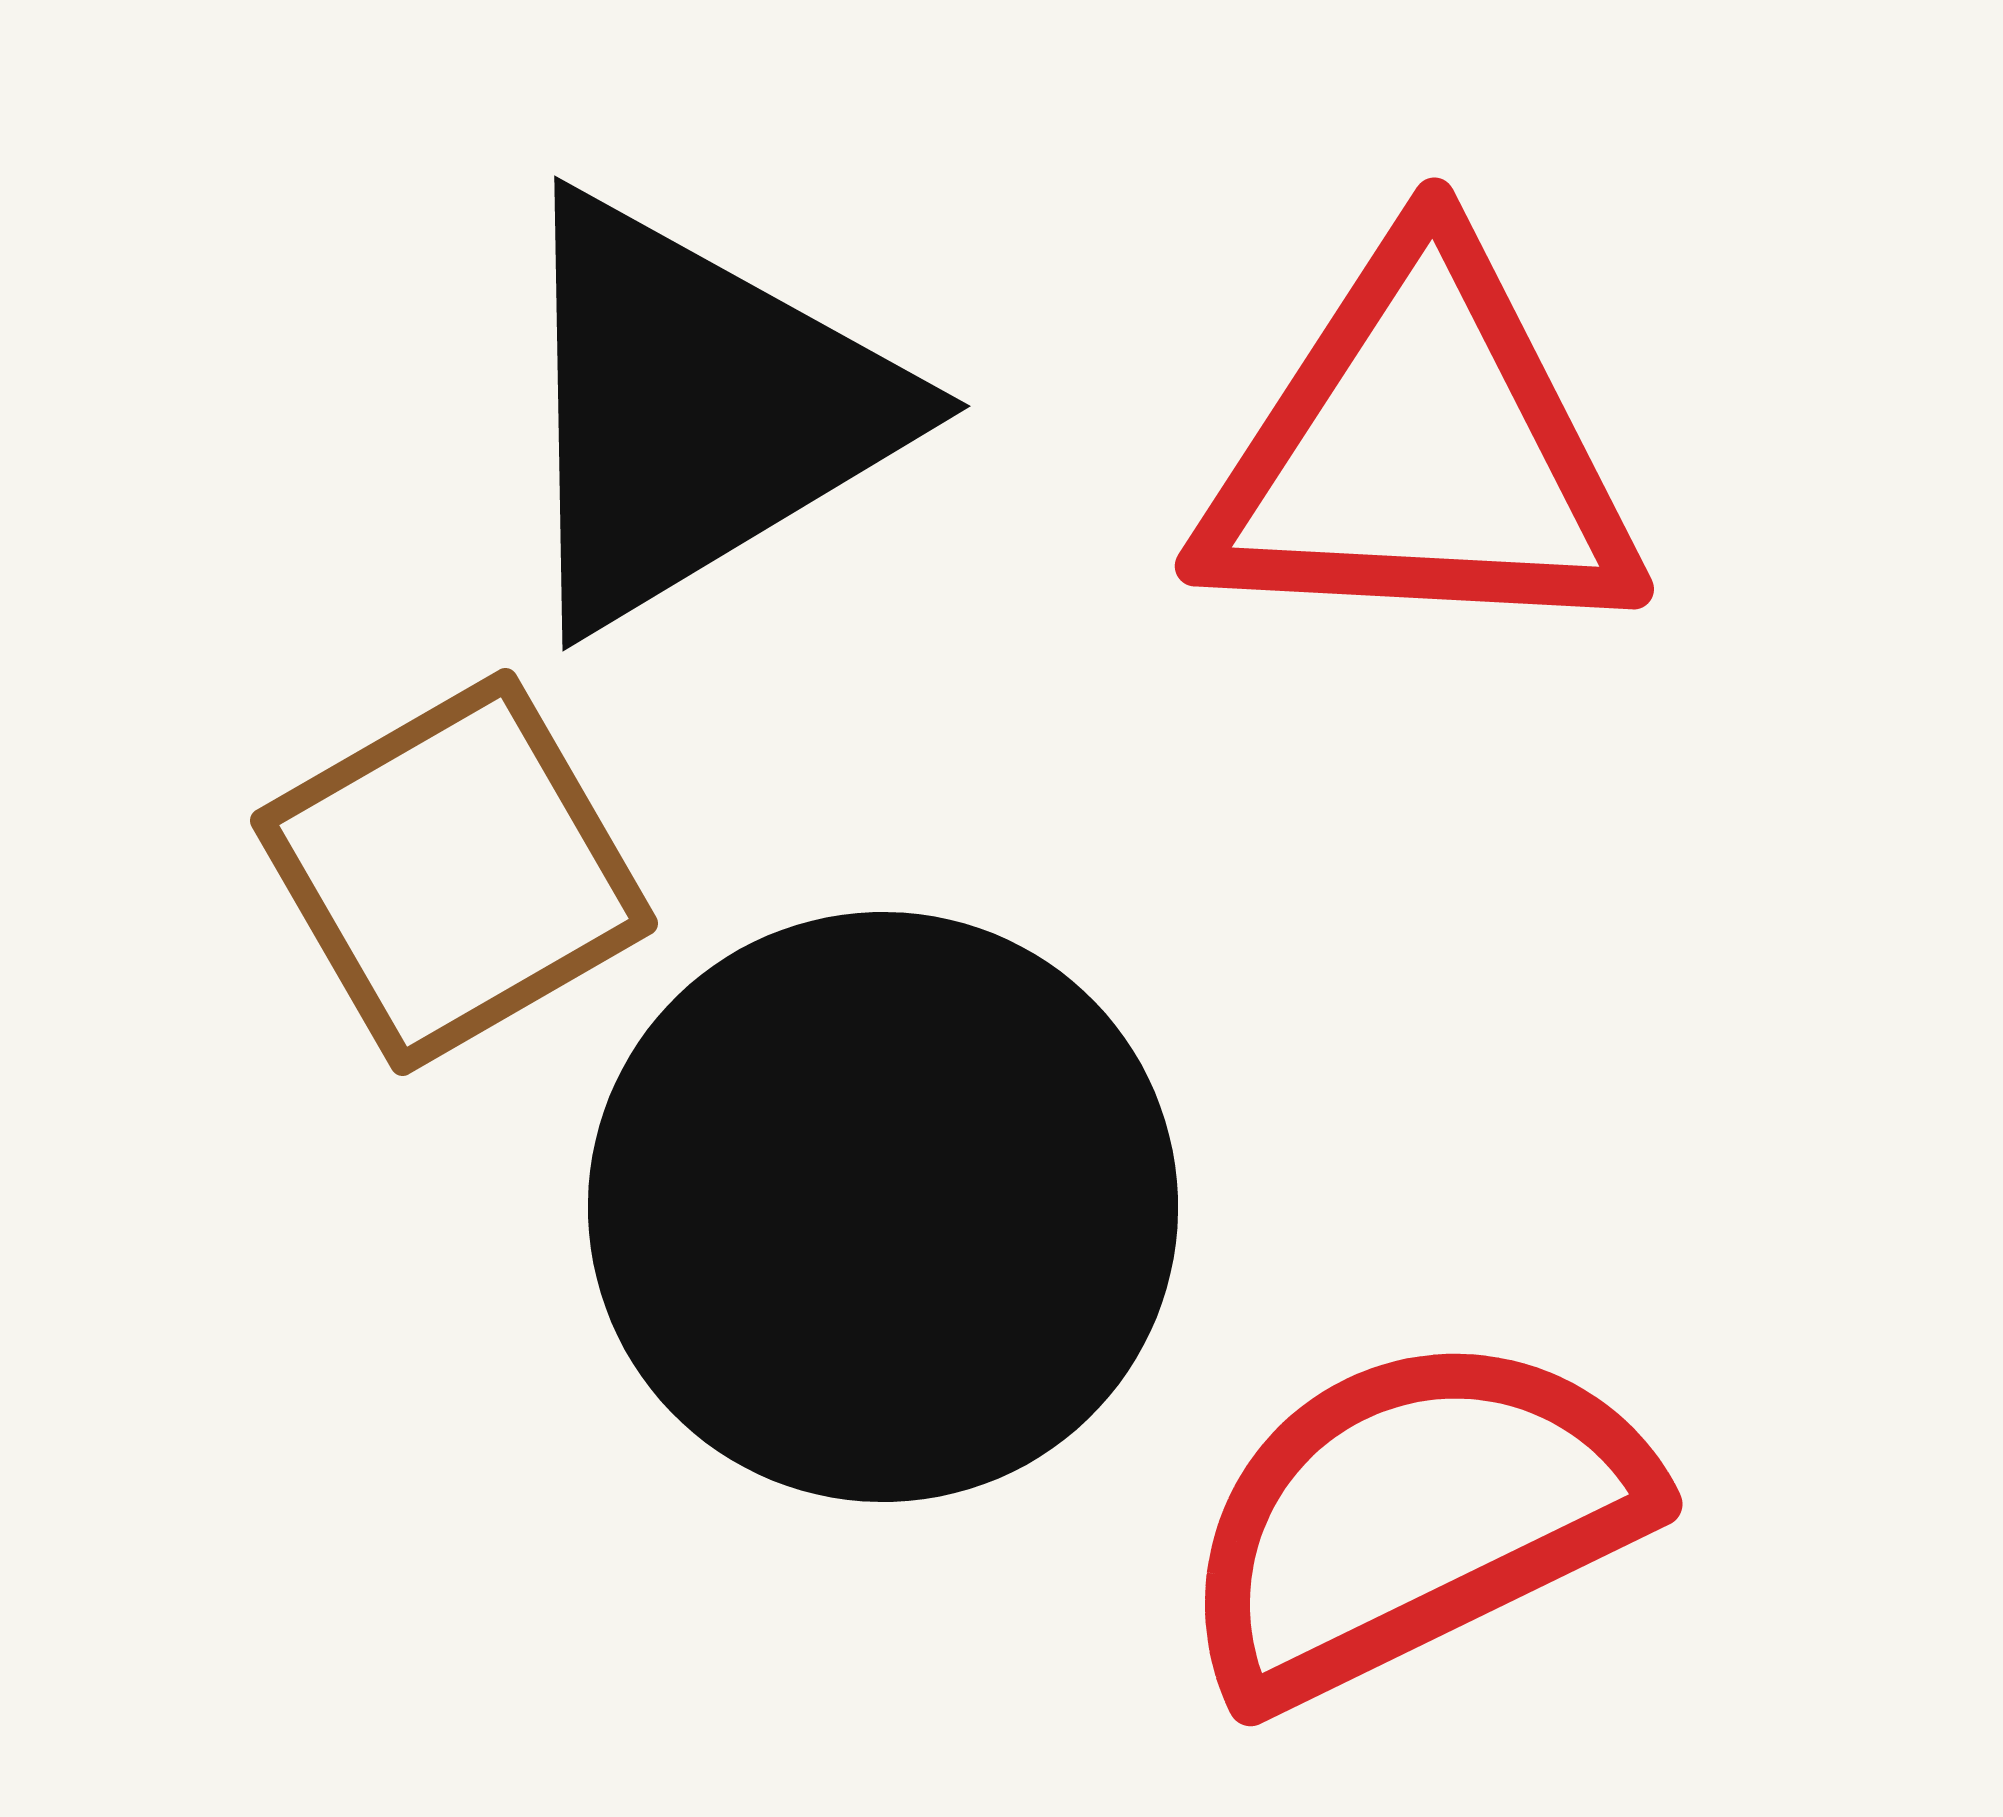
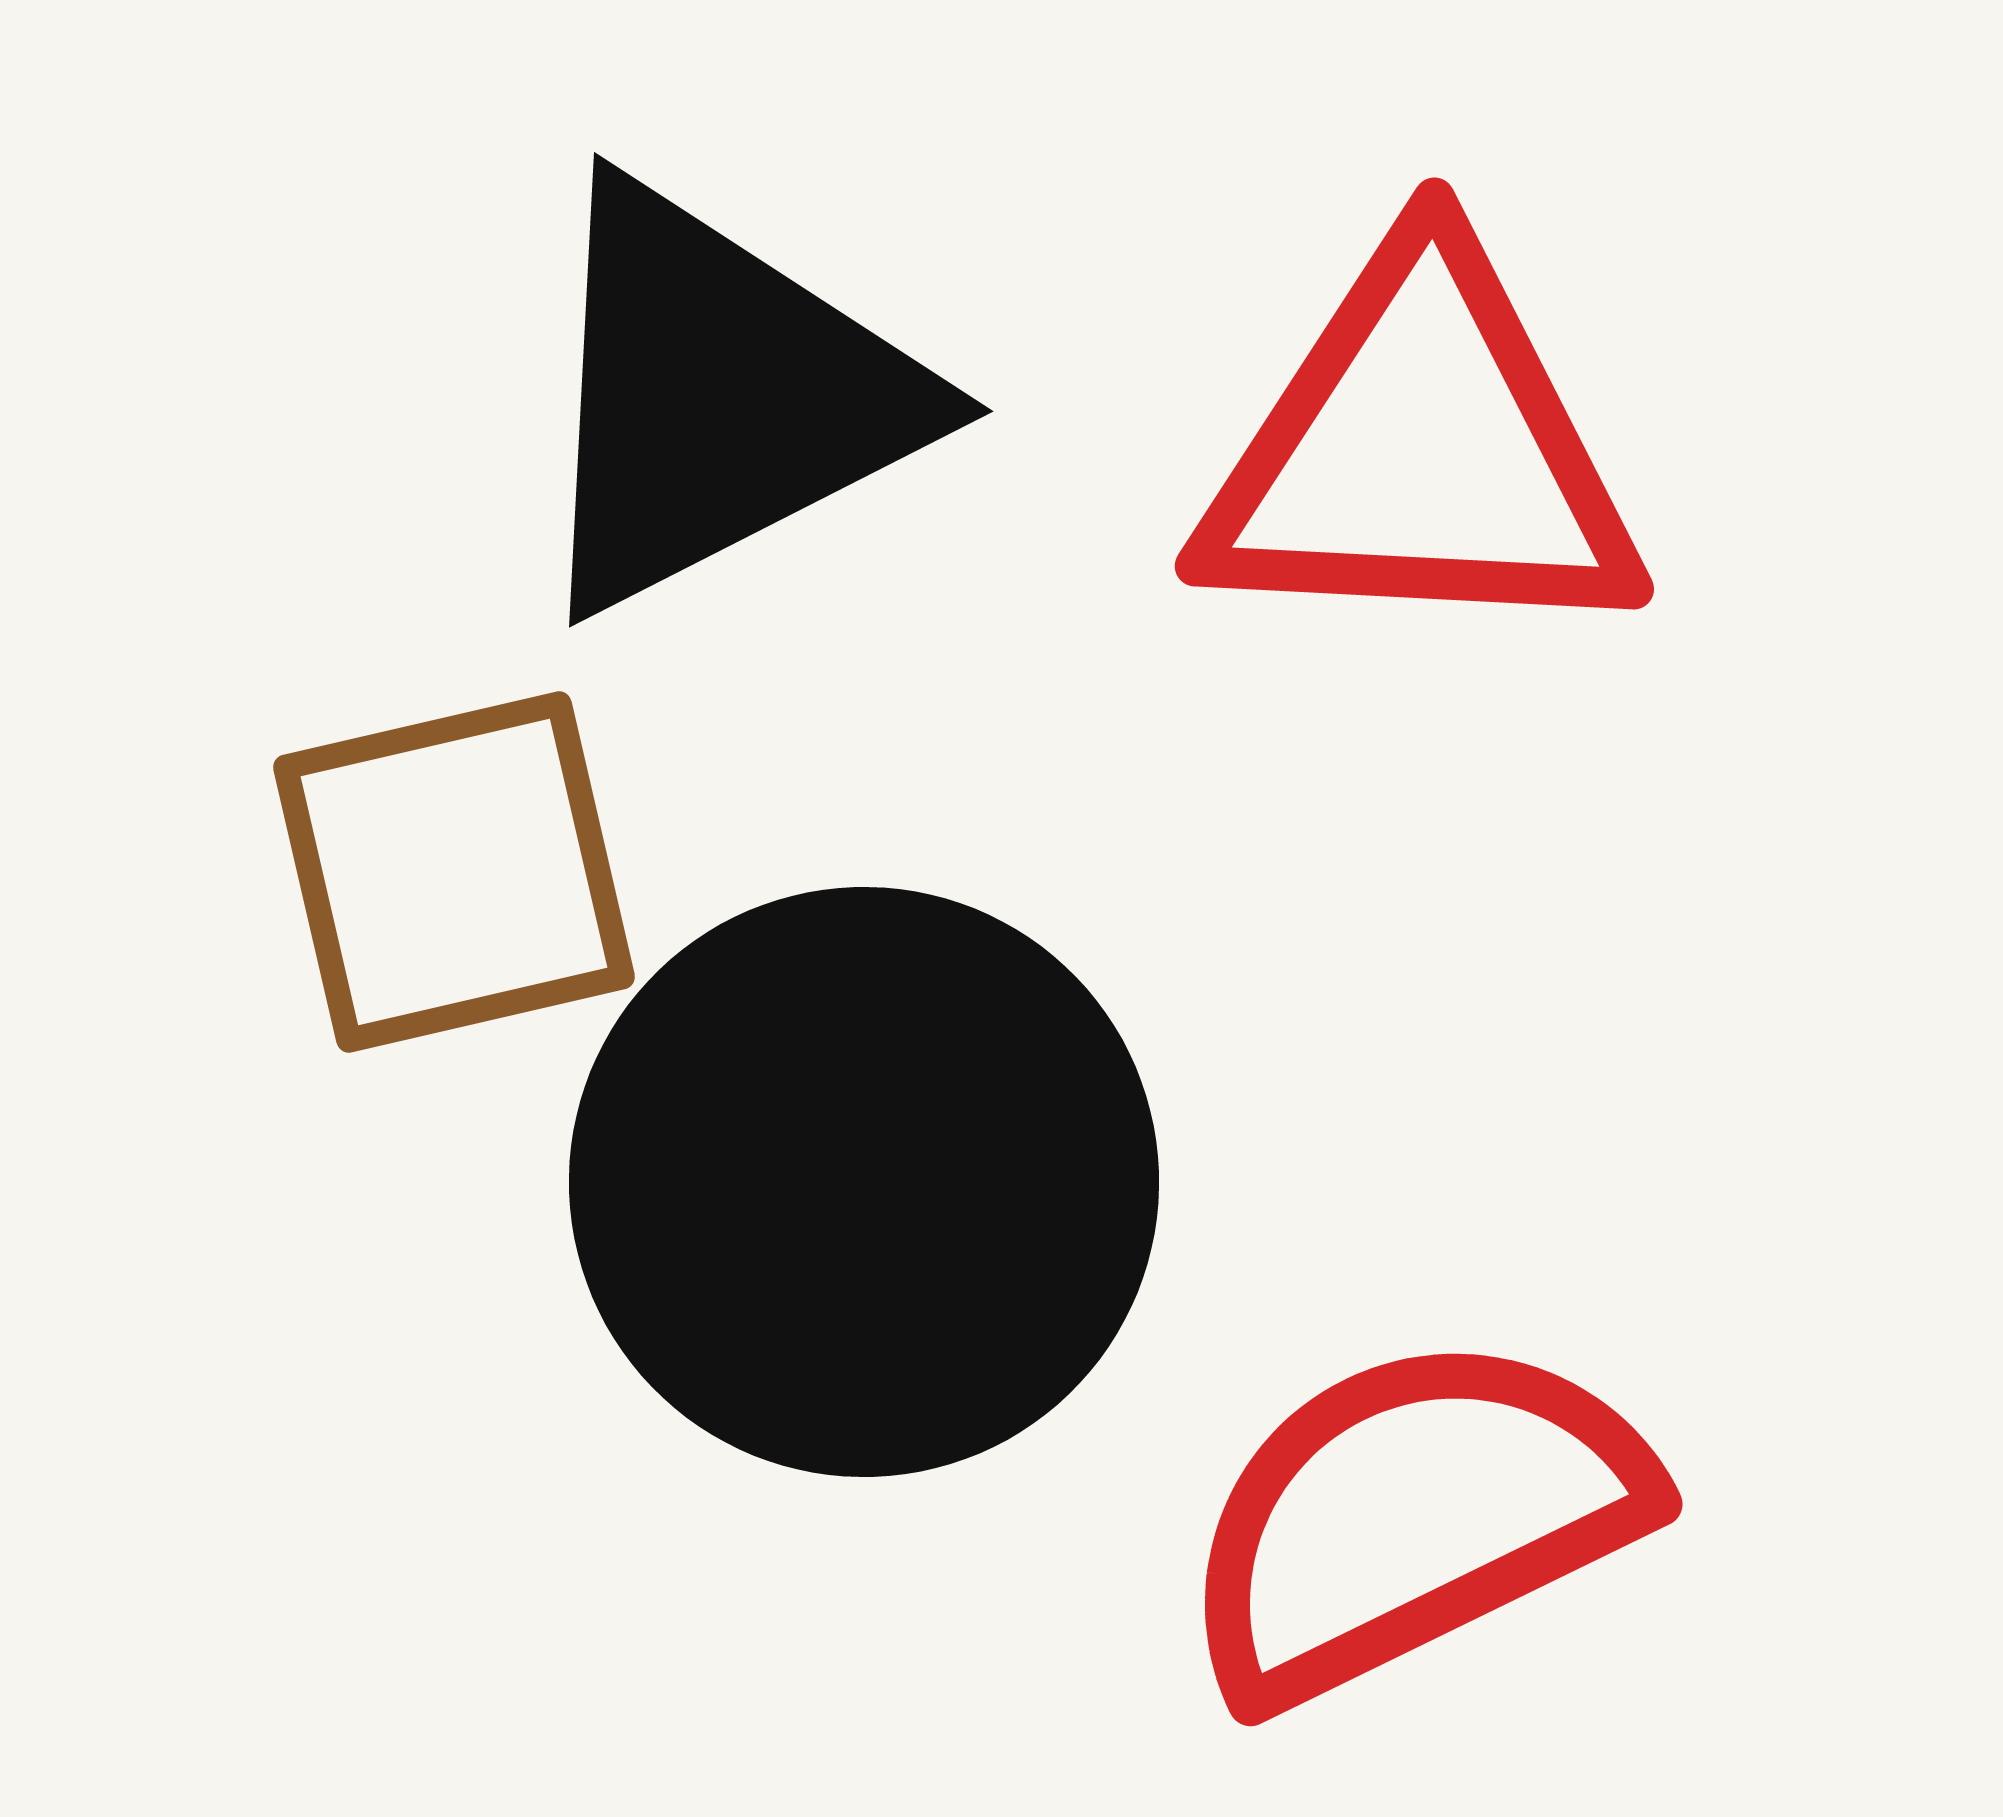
black triangle: moved 23 px right, 14 px up; rotated 4 degrees clockwise
brown square: rotated 17 degrees clockwise
black circle: moved 19 px left, 25 px up
